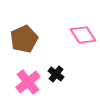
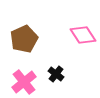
pink cross: moved 4 px left
